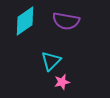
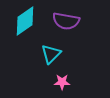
cyan triangle: moved 7 px up
pink star: rotated 14 degrees clockwise
